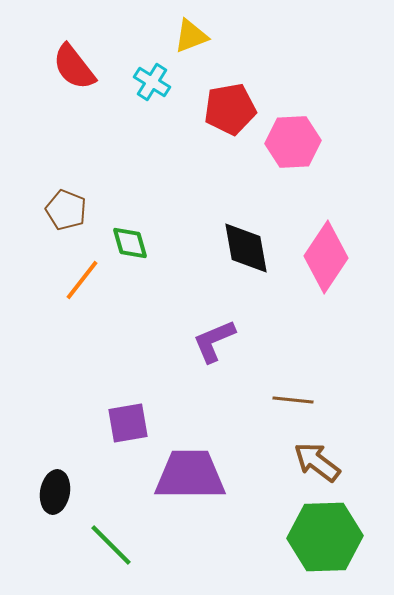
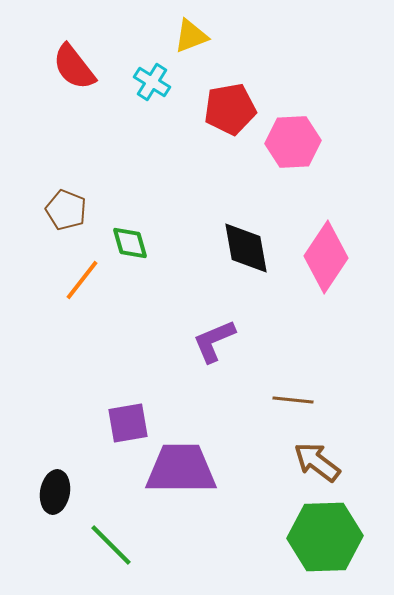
purple trapezoid: moved 9 px left, 6 px up
